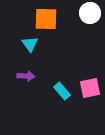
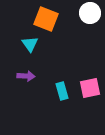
orange square: rotated 20 degrees clockwise
cyan rectangle: rotated 24 degrees clockwise
